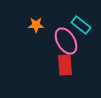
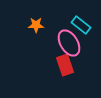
pink ellipse: moved 3 px right, 2 px down
red rectangle: rotated 15 degrees counterclockwise
